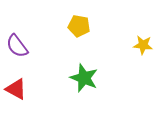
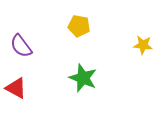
purple semicircle: moved 4 px right
green star: moved 1 px left
red triangle: moved 1 px up
